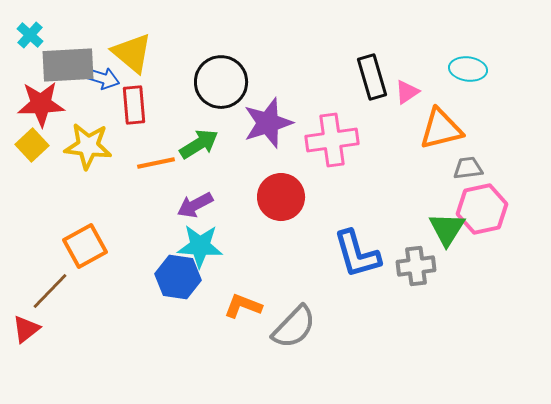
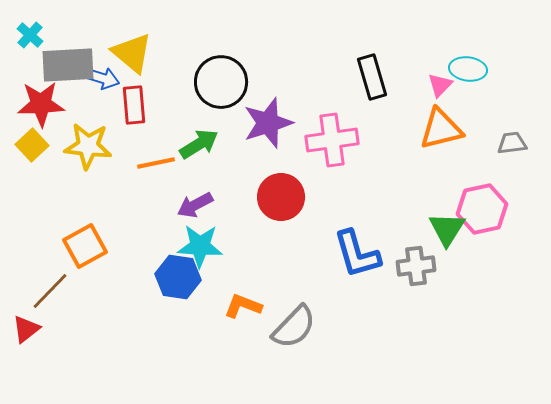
pink triangle: moved 33 px right, 7 px up; rotated 12 degrees counterclockwise
gray trapezoid: moved 44 px right, 25 px up
